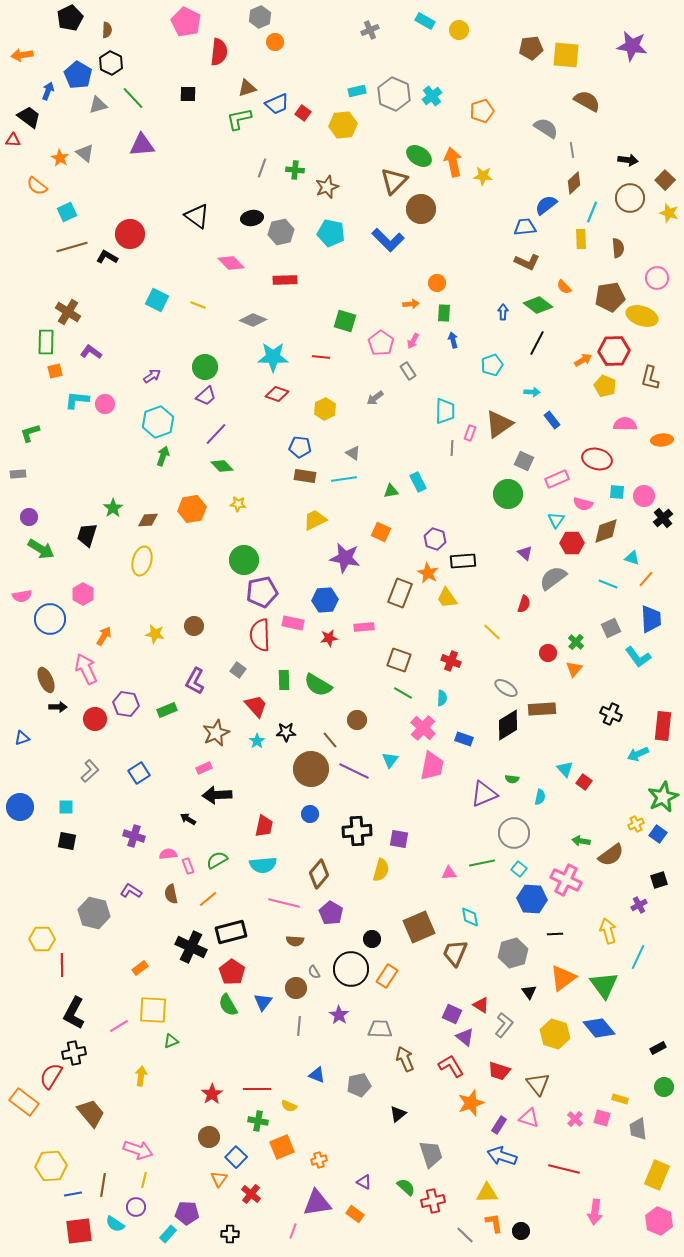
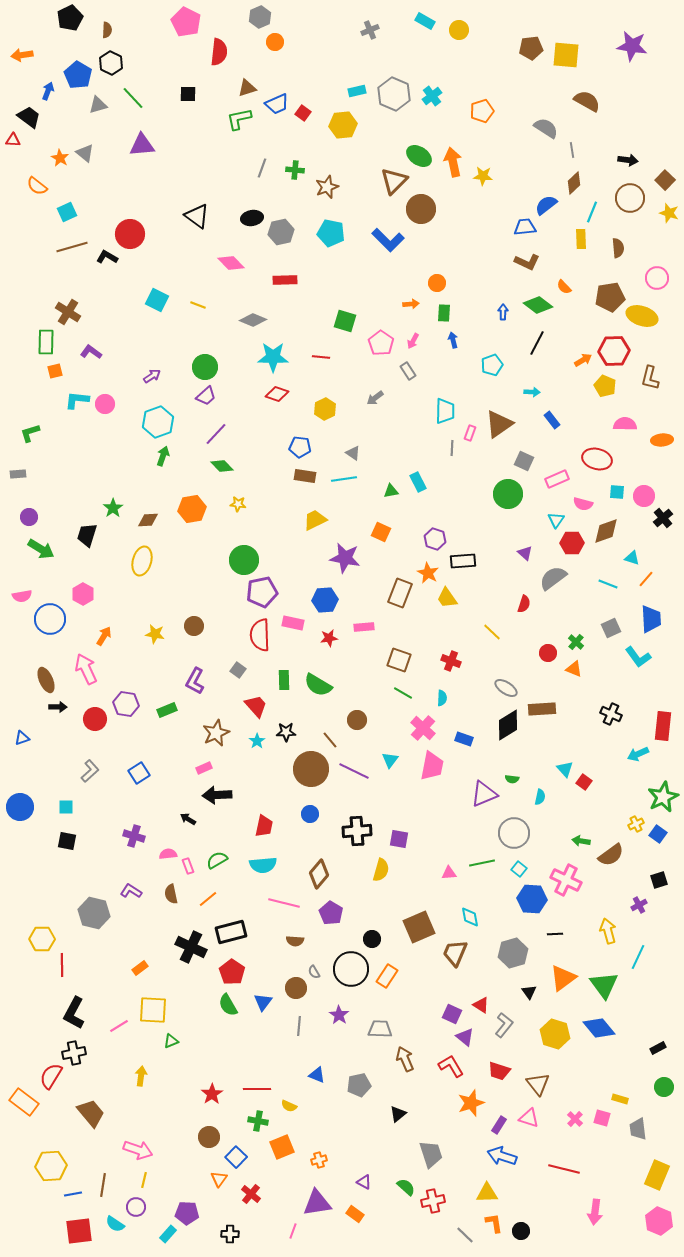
orange triangle at (574, 669): rotated 48 degrees counterclockwise
